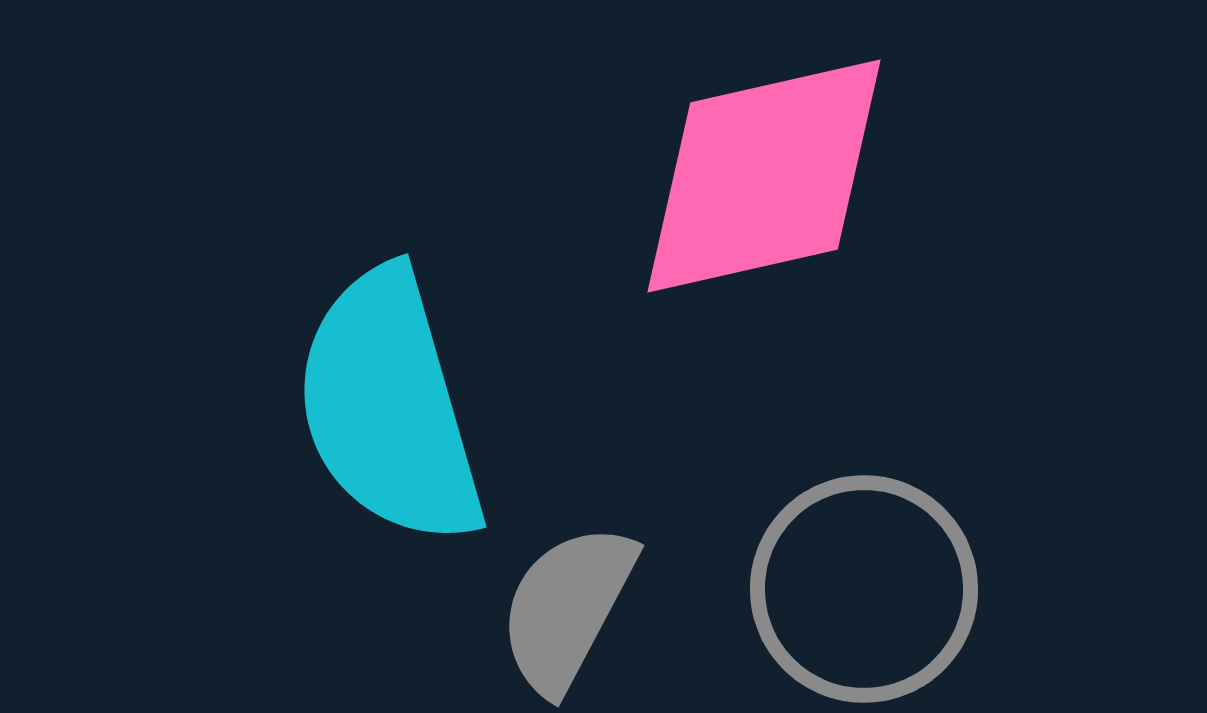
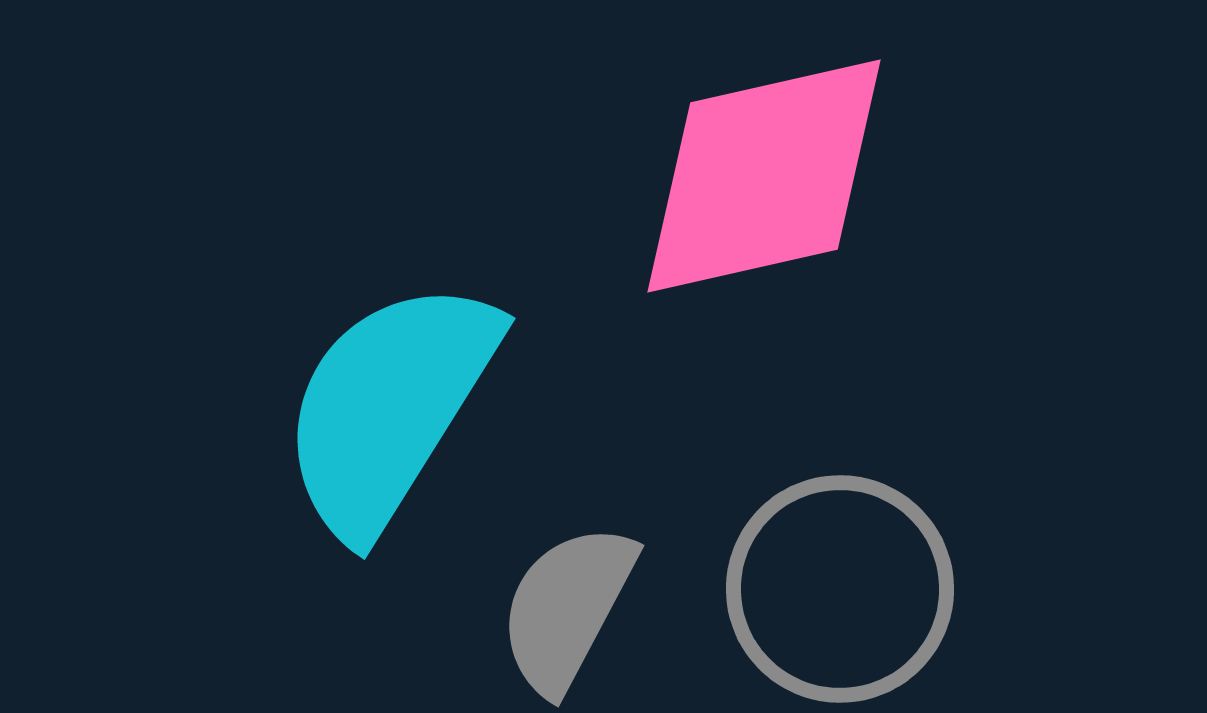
cyan semicircle: rotated 48 degrees clockwise
gray circle: moved 24 px left
